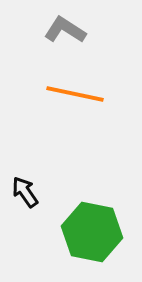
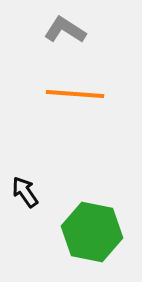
orange line: rotated 8 degrees counterclockwise
